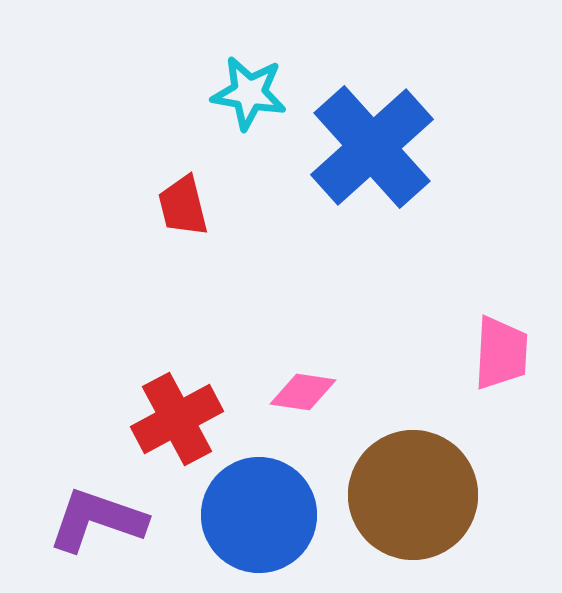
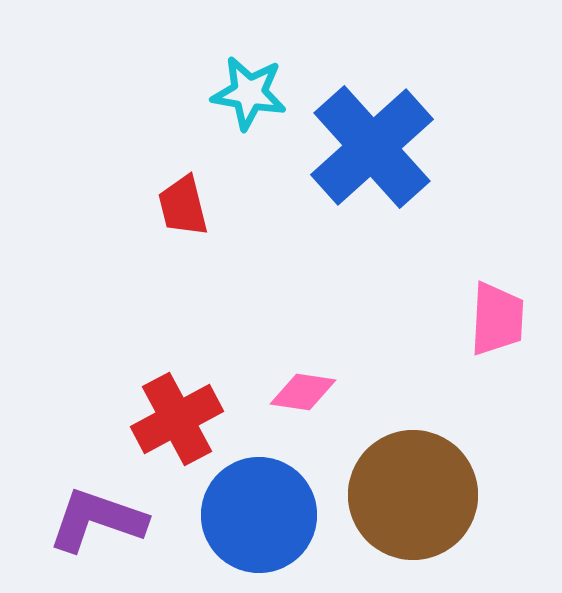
pink trapezoid: moved 4 px left, 34 px up
